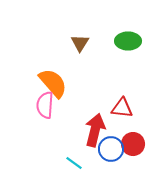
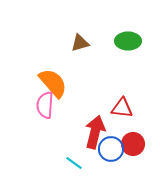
brown triangle: rotated 42 degrees clockwise
red arrow: moved 2 px down
